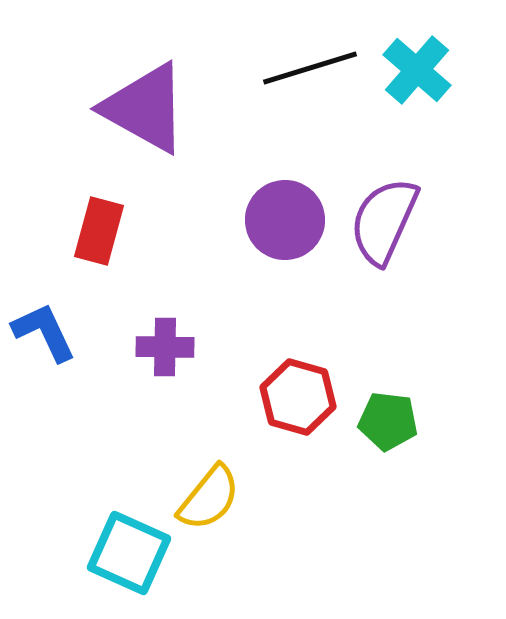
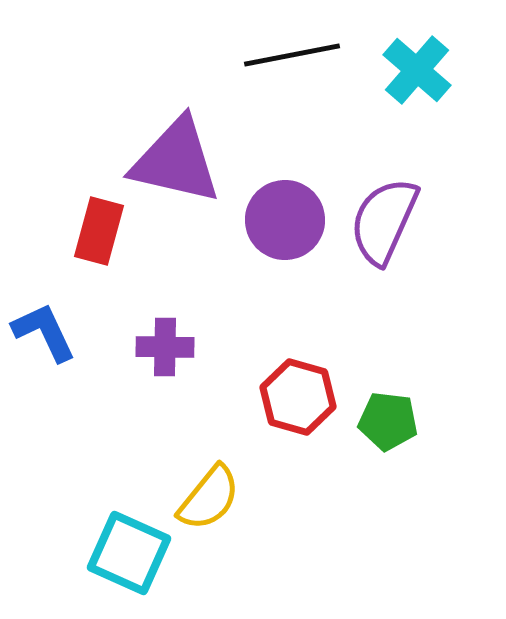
black line: moved 18 px left, 13 px up; rotated 6 degrees clockwise
purple triangle: moved 31 px right, 53 px down; rotated 16 degrees counterclockwise
